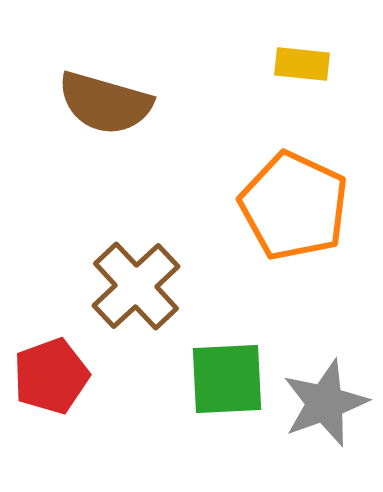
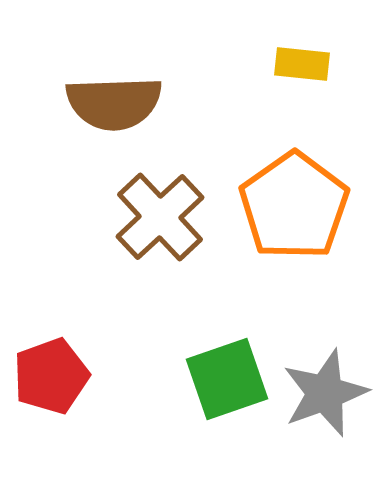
brown semicircle: moved 9 px right; rotated 18 degrees counterclockwise
orange pentagon: rotated 12 degrees clockwise
brown cross: moved 24 px right, 69 px up
green square: rotated 16 degrees counterclockwise
gray star: moved 10 px up
